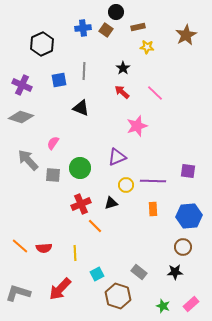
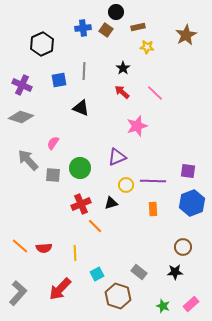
blue hexagon at (189, 216): moved 3 px right, 13 px up; rotated 15 degrees counterclockwise
gray L-shape at (18, 293): rotated 115 degrees clockwise
